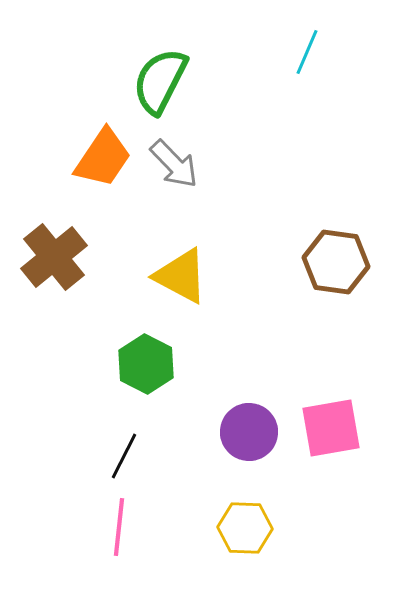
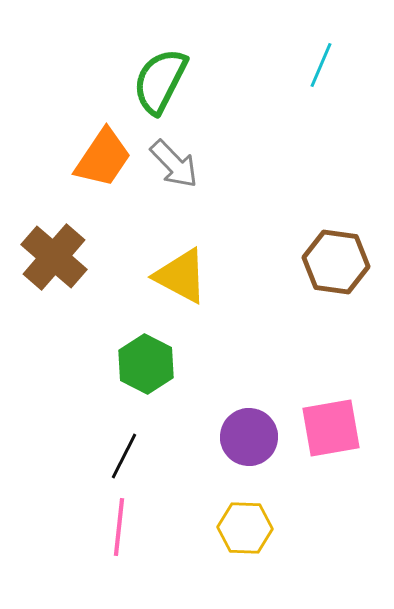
cyan line: moved 14 px right, 13 px down
brown cross: rotated 10 degrees counterclockwise
purple circle: moved 5 px down
